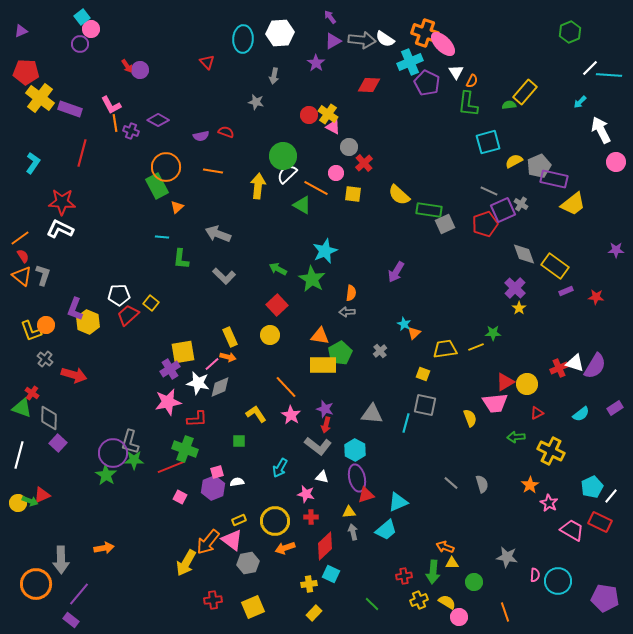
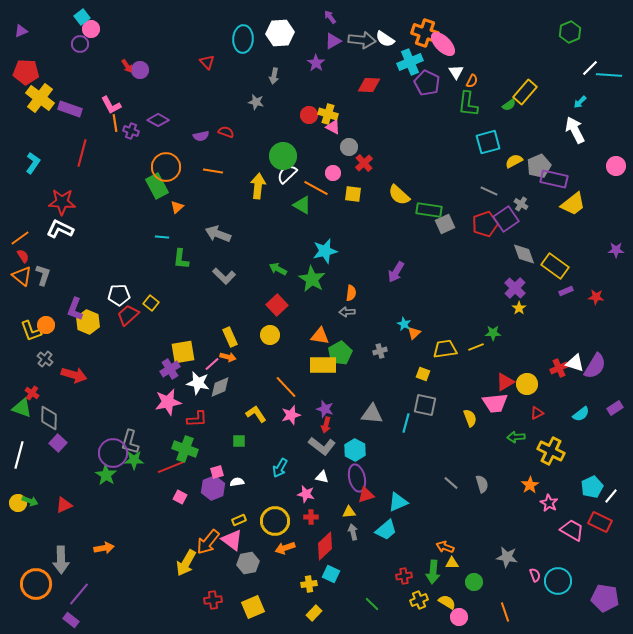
green semicircle at (509, 105): rotated 152 degrees clockwise
yellow cross at (328, 114): rotated 18 degrees counterclockwise
white arrow at (601, 130): moved 26 px left
pink circle at (616, 162): moved 4 px down
pink circle at (336, 173): moved 3 px left
purple square at (503, 210): moved 3 px right, 9 px down; rotated 10 degrees counterclockwise
cyan star at (325, 251): rotated 10 degrees clockwise
gray cross at (380, 351): rotated 24 degrees clockwise
pink star at (291, 415): rotated 24 degrees clockwise
gray L-shape at (318, 446): moved 4 px right
red triangle at (42, 495): moved 22 px right, 10 px down
pink semicircle at (535, 575): rotated 24 degrees counterclockwise
